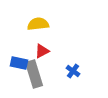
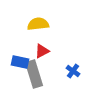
blue rectangle: moved 1 px right, 1 px up
